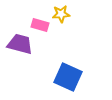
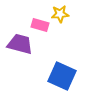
yellow star: moved 1 px left
blue square: moved 6 px left, 1 px up
